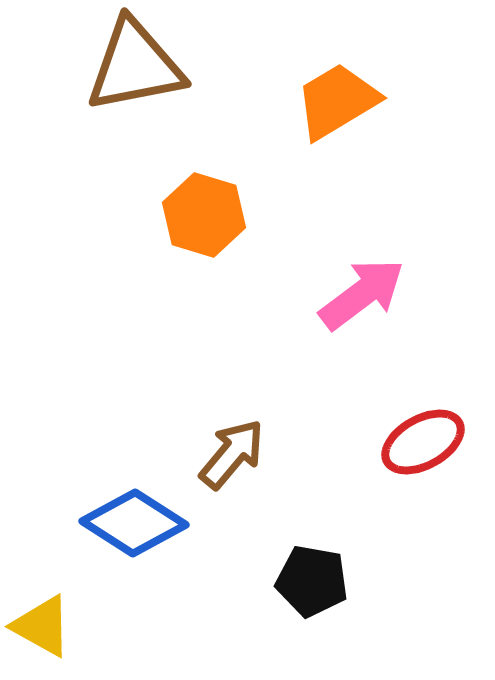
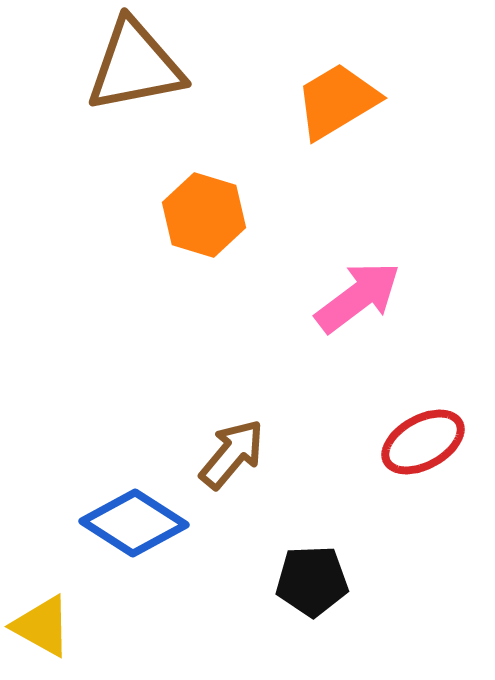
pink arrow: moved 4 px left, 3 px down
black pentagon: rotated 12 degrees counterclockwise
